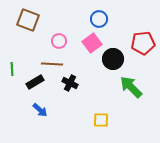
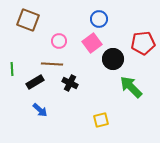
yellow square: rotated 14 degrees counterclockwise
